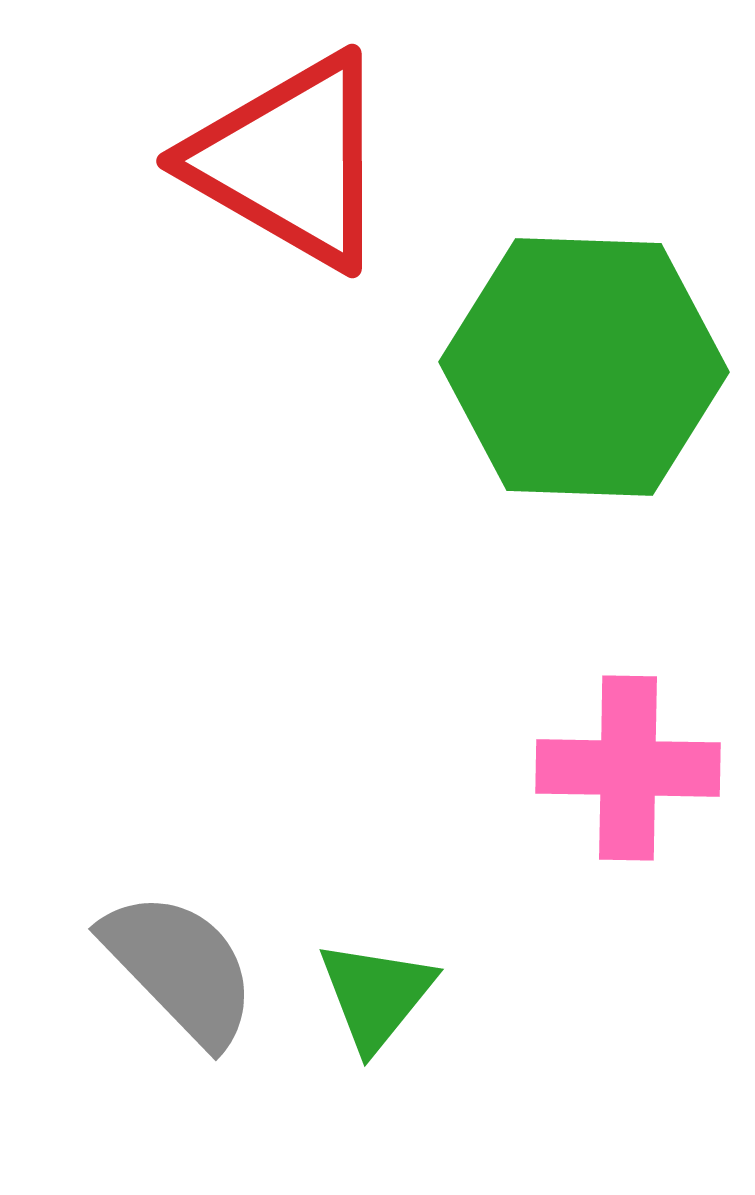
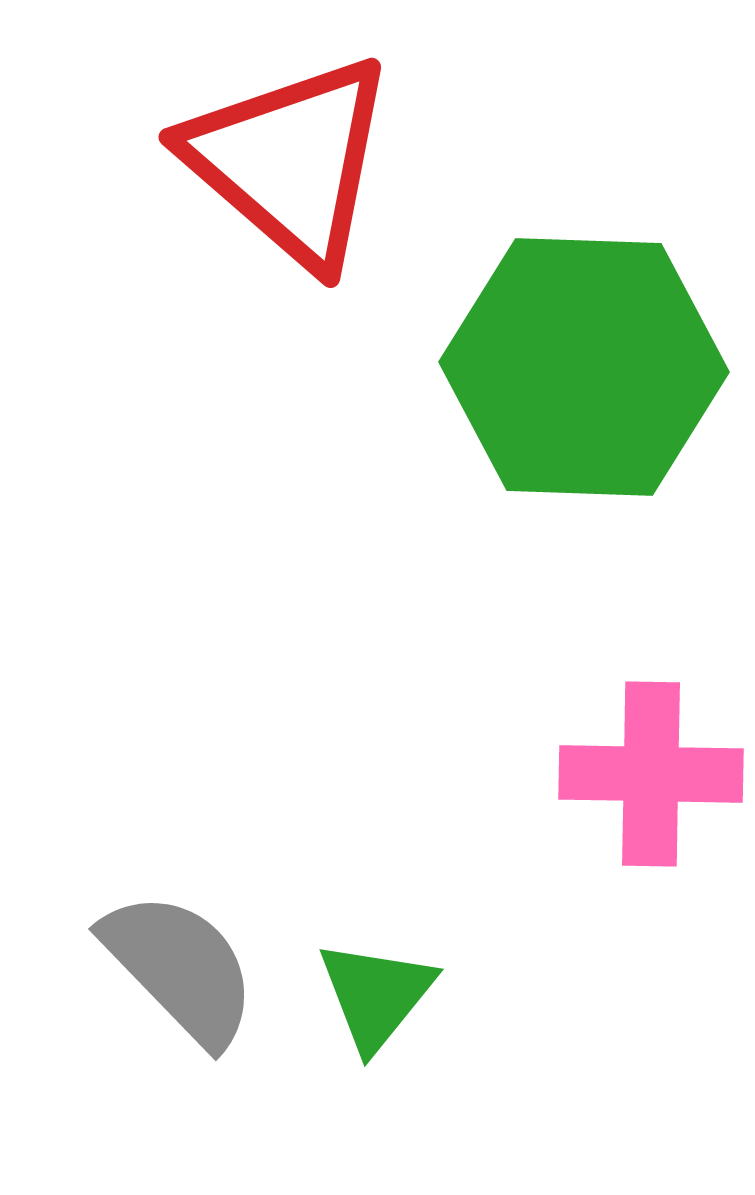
red triangle: rotated 11 degrees clockwise
pink cross: moved 23 px right, 6 px down
